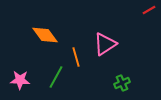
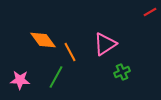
red line: moved 1 px right, 2 px down
orange diamond: moved 2 px left, 5 px down
orange line: moved 6 px left, 5 px up; rotated 12 degrees counterclockwise
green cross: moved 11 px up
